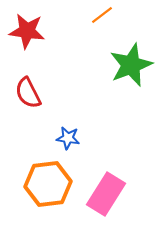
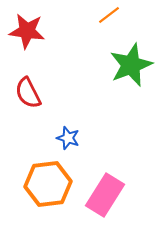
orange line: moved 7 px right
blue star: rotated 10 degrees clockwise
pink rectangle: moved 1 px left, 1 px down
